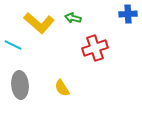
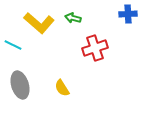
gray ellipse: rotated 12 degrees counterclockwise
